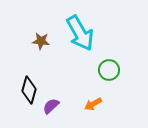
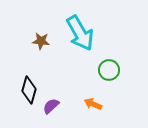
orange arrow: rotated 54 degrees clockwise
